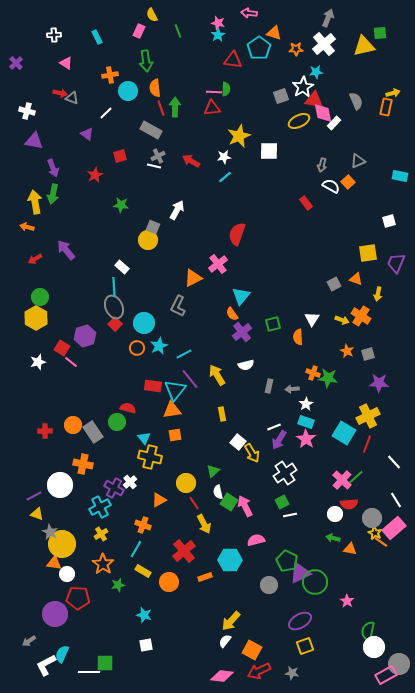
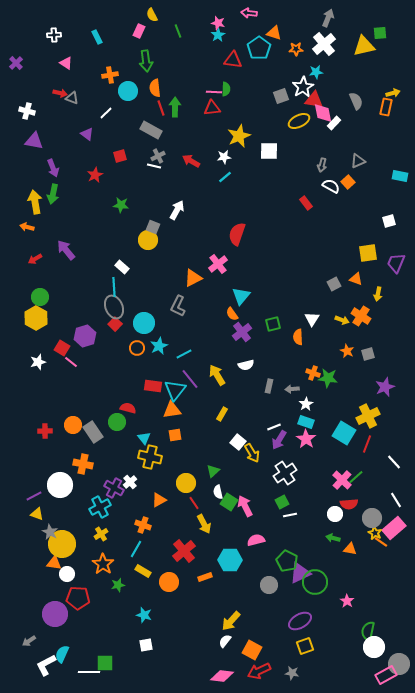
purple star at (379, 383): moved 6 px right, 4 px down; rotated 24 degrees counterclockwise
yellow rectangle at (222, 414): rotated 40 degrees clockwise
